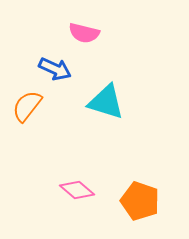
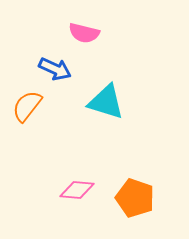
pink diamond: rotated 36 degrees counterclockwise
orange pentagon: moved 5 px left, 3 px up
